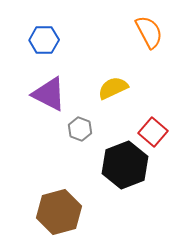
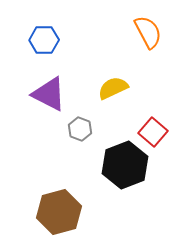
orange semicircle: moved 1 px left
